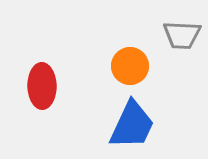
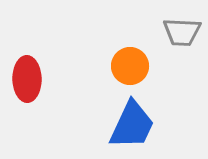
gray trapezoid: moved 3 px up
red ellipse: moved 15 px left, 7 px up
